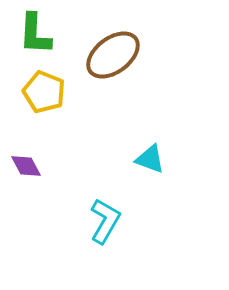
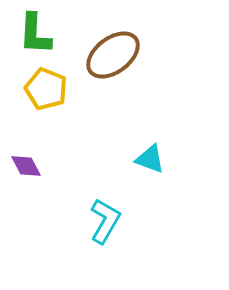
yellow pentagon: moved 2 px right, 3 px up
